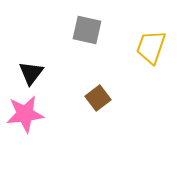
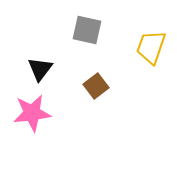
black triangle: moved 9 px right, 4 px up
brown square: moved 2 px left, 12 px up
pink star: moved 7 px right, 1 px up
